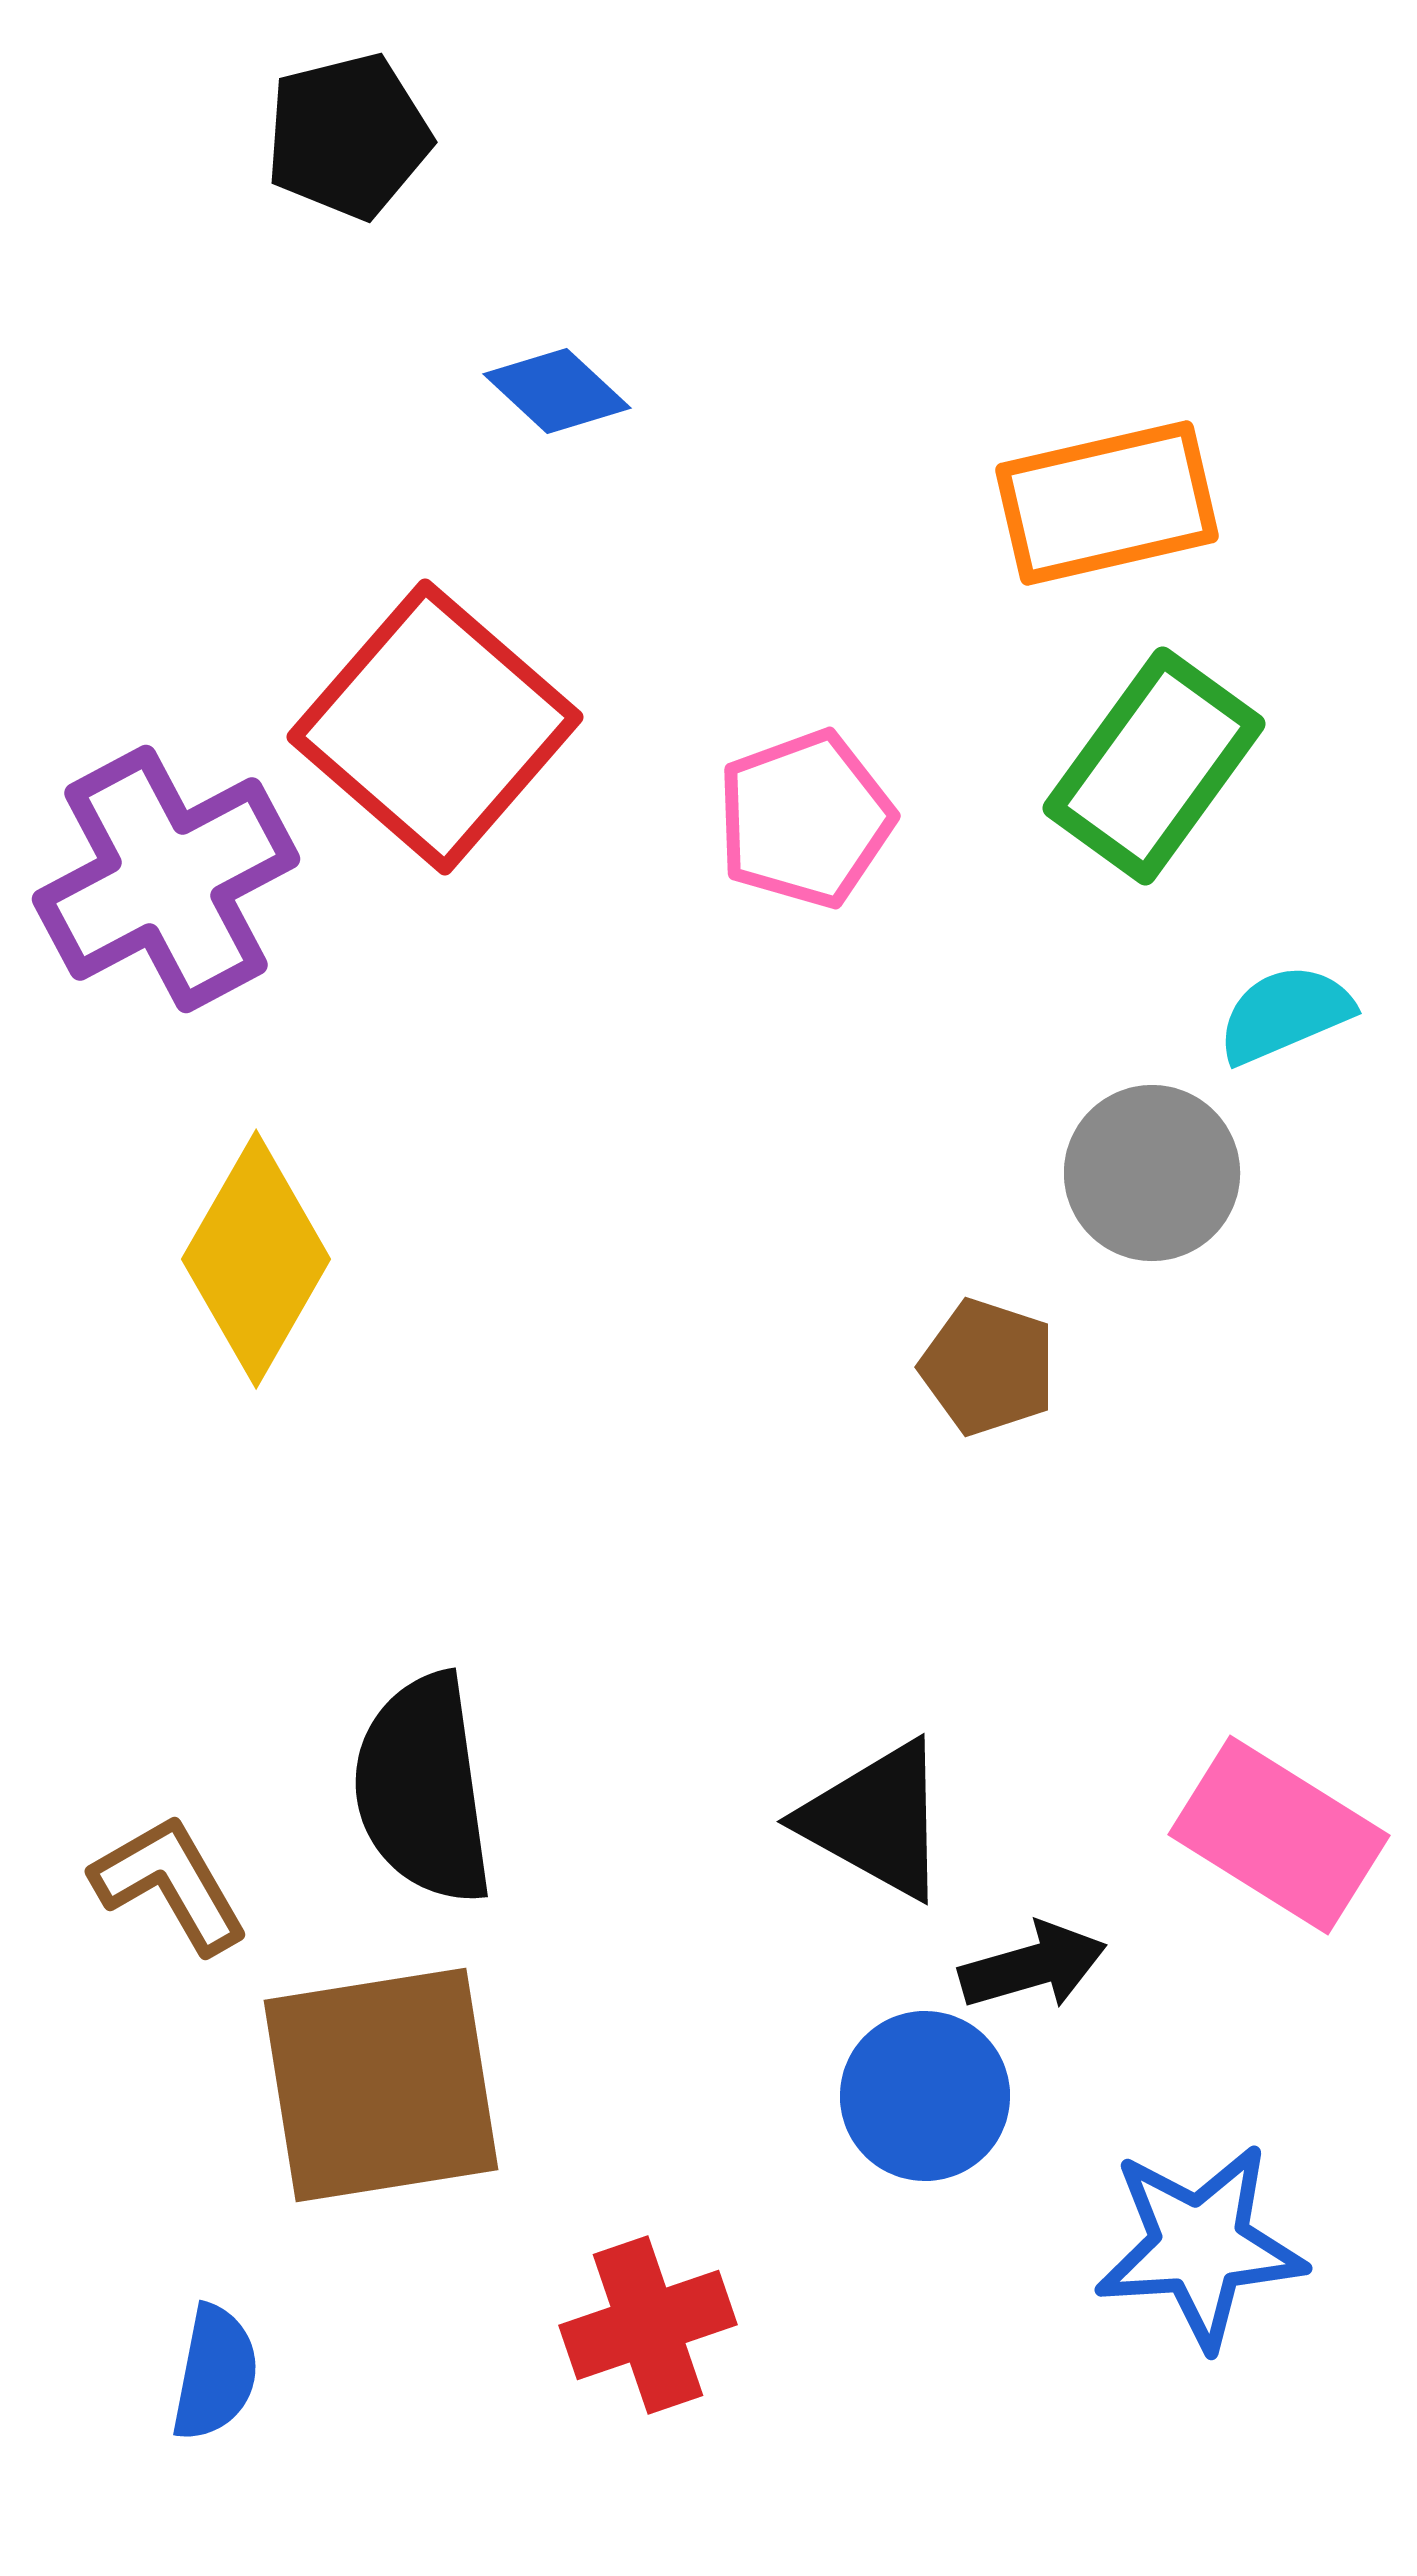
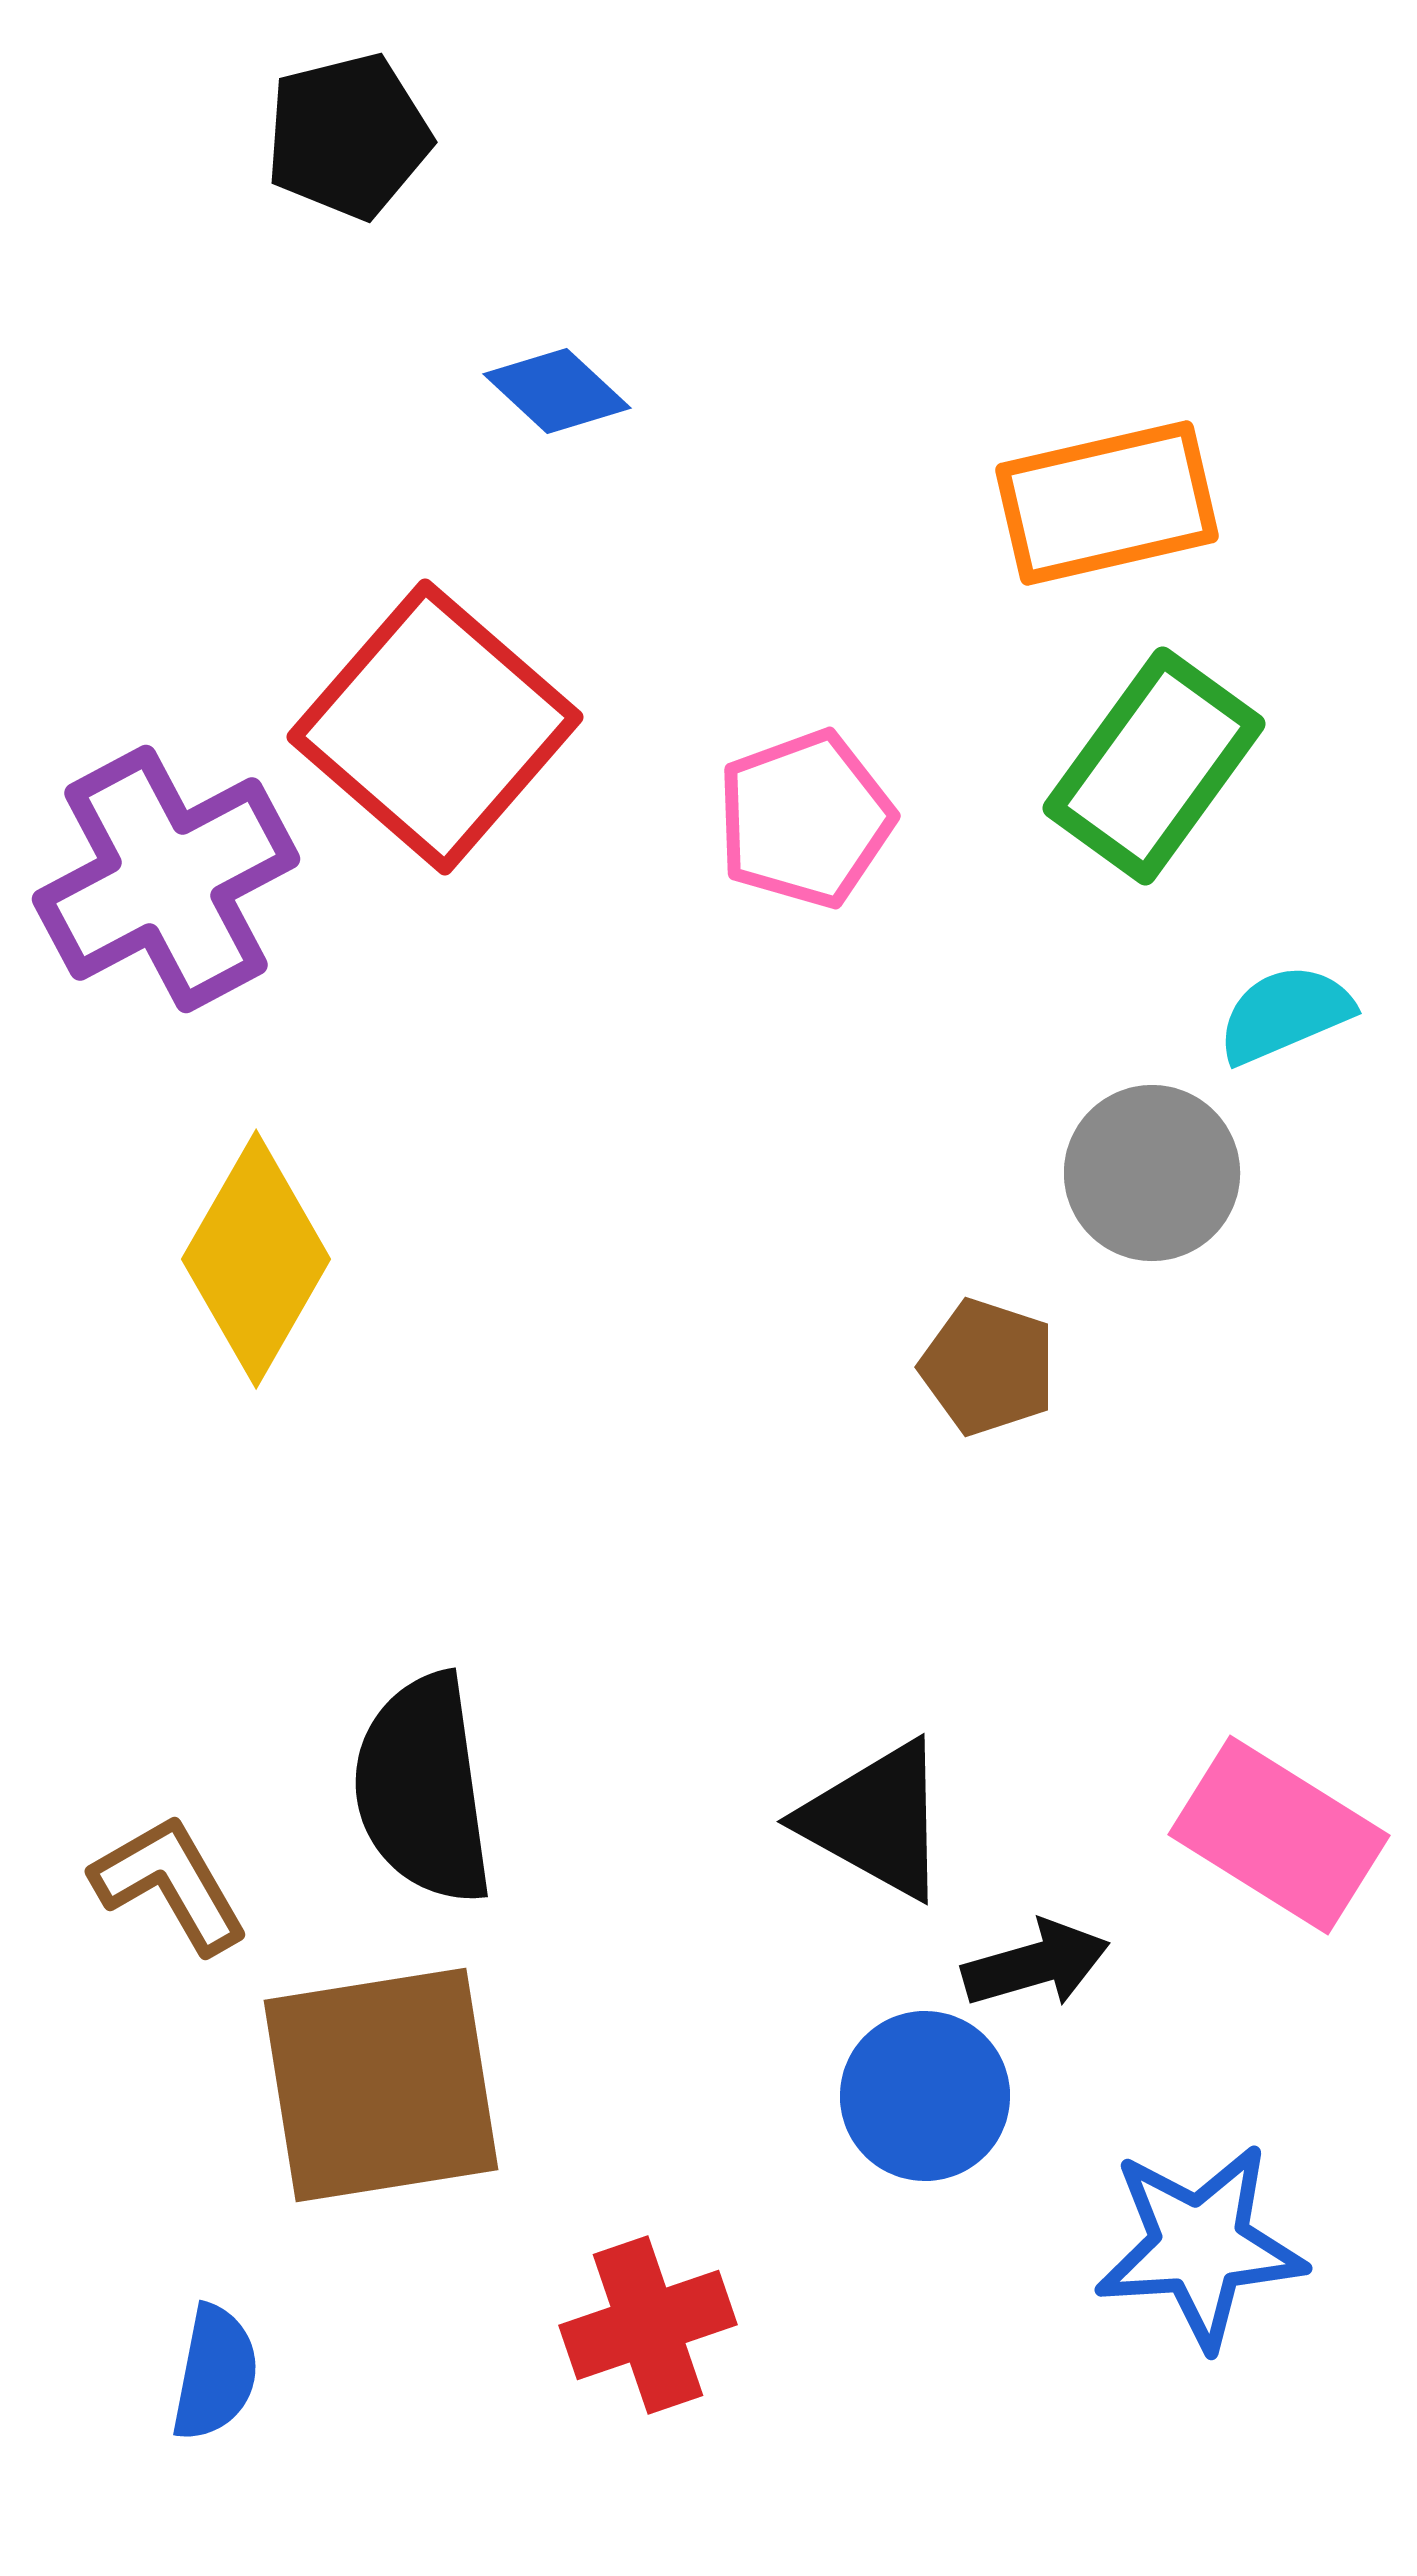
black arrow: moved 3 px right, 2 px up
